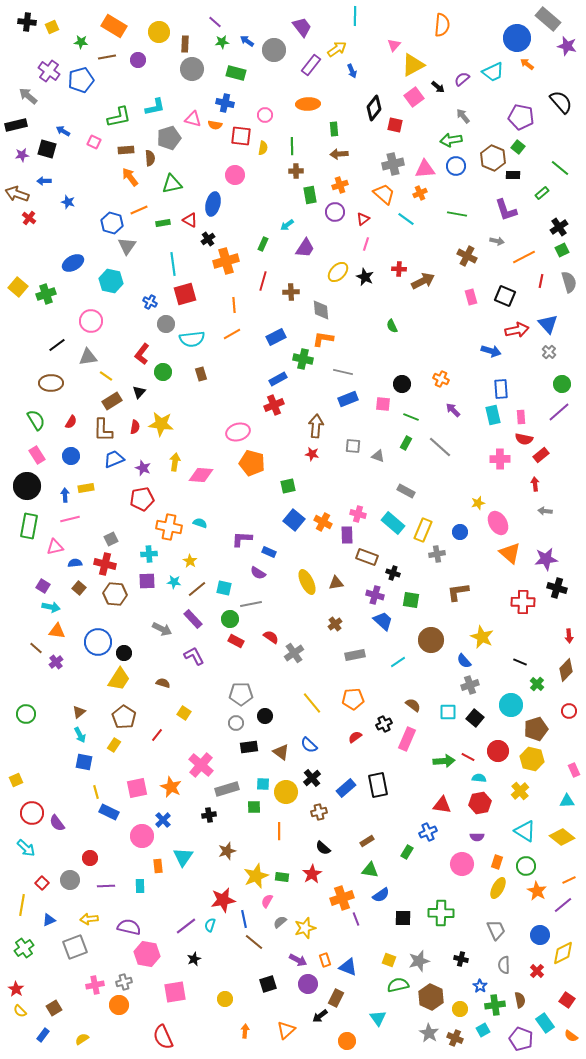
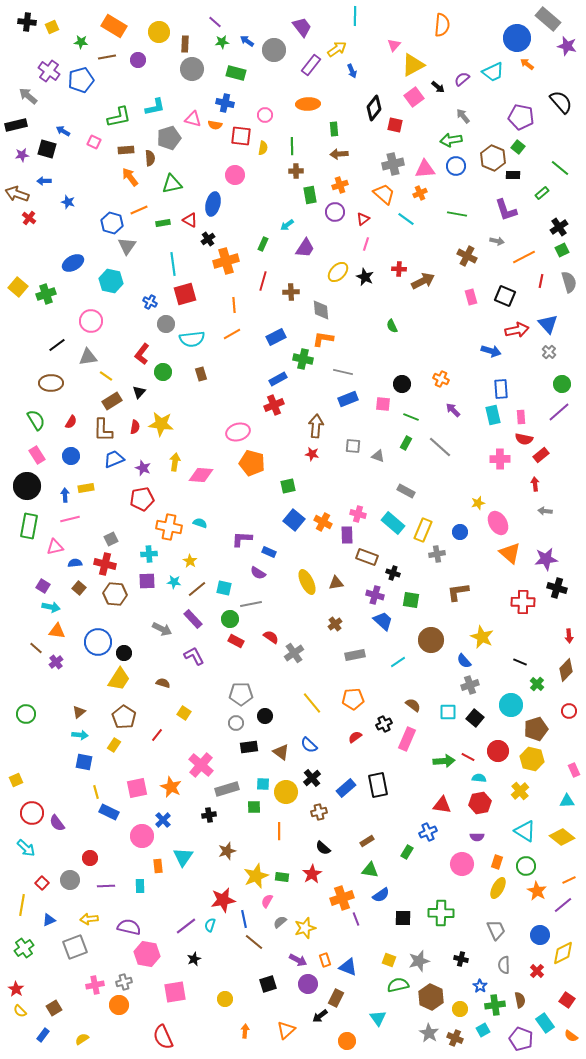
cyan arrow at (80, 735): rotated 56 degrees counterclockwise
